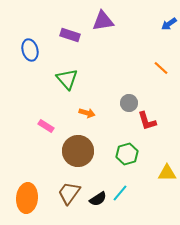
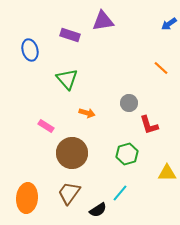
red L-shape: moved 2 px right, 4 px down
brown circle: moved 6 px left, 2 px down
black semicircle: moved 11 px down
